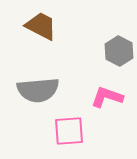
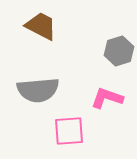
gray hexagon: rotated 16 degrees clockwise
pink L-shape: moved 1 px down
